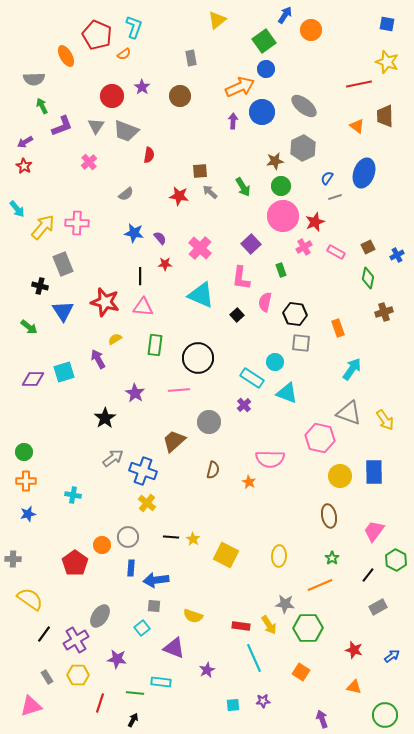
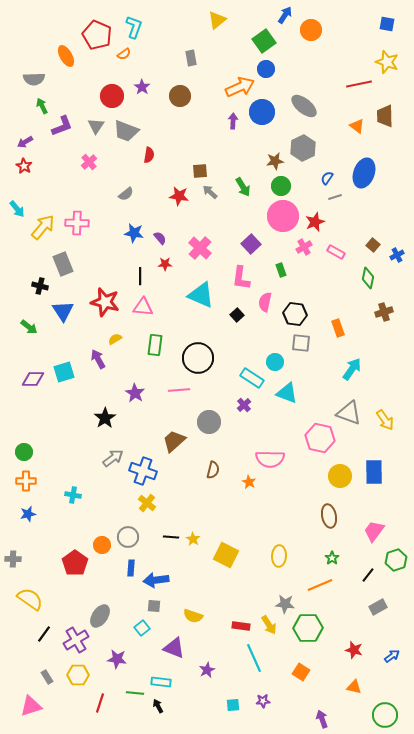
brown square at (368, 247): moved 5 px right, 2 px up; rotated 24 degrees counterclockwise
green hexagon at (396, 560): rotated 15 degrees clockwise
black arrow at (133, 720): moved 25 px right, 14 px up; rotated 56 degrees counterclockwise
